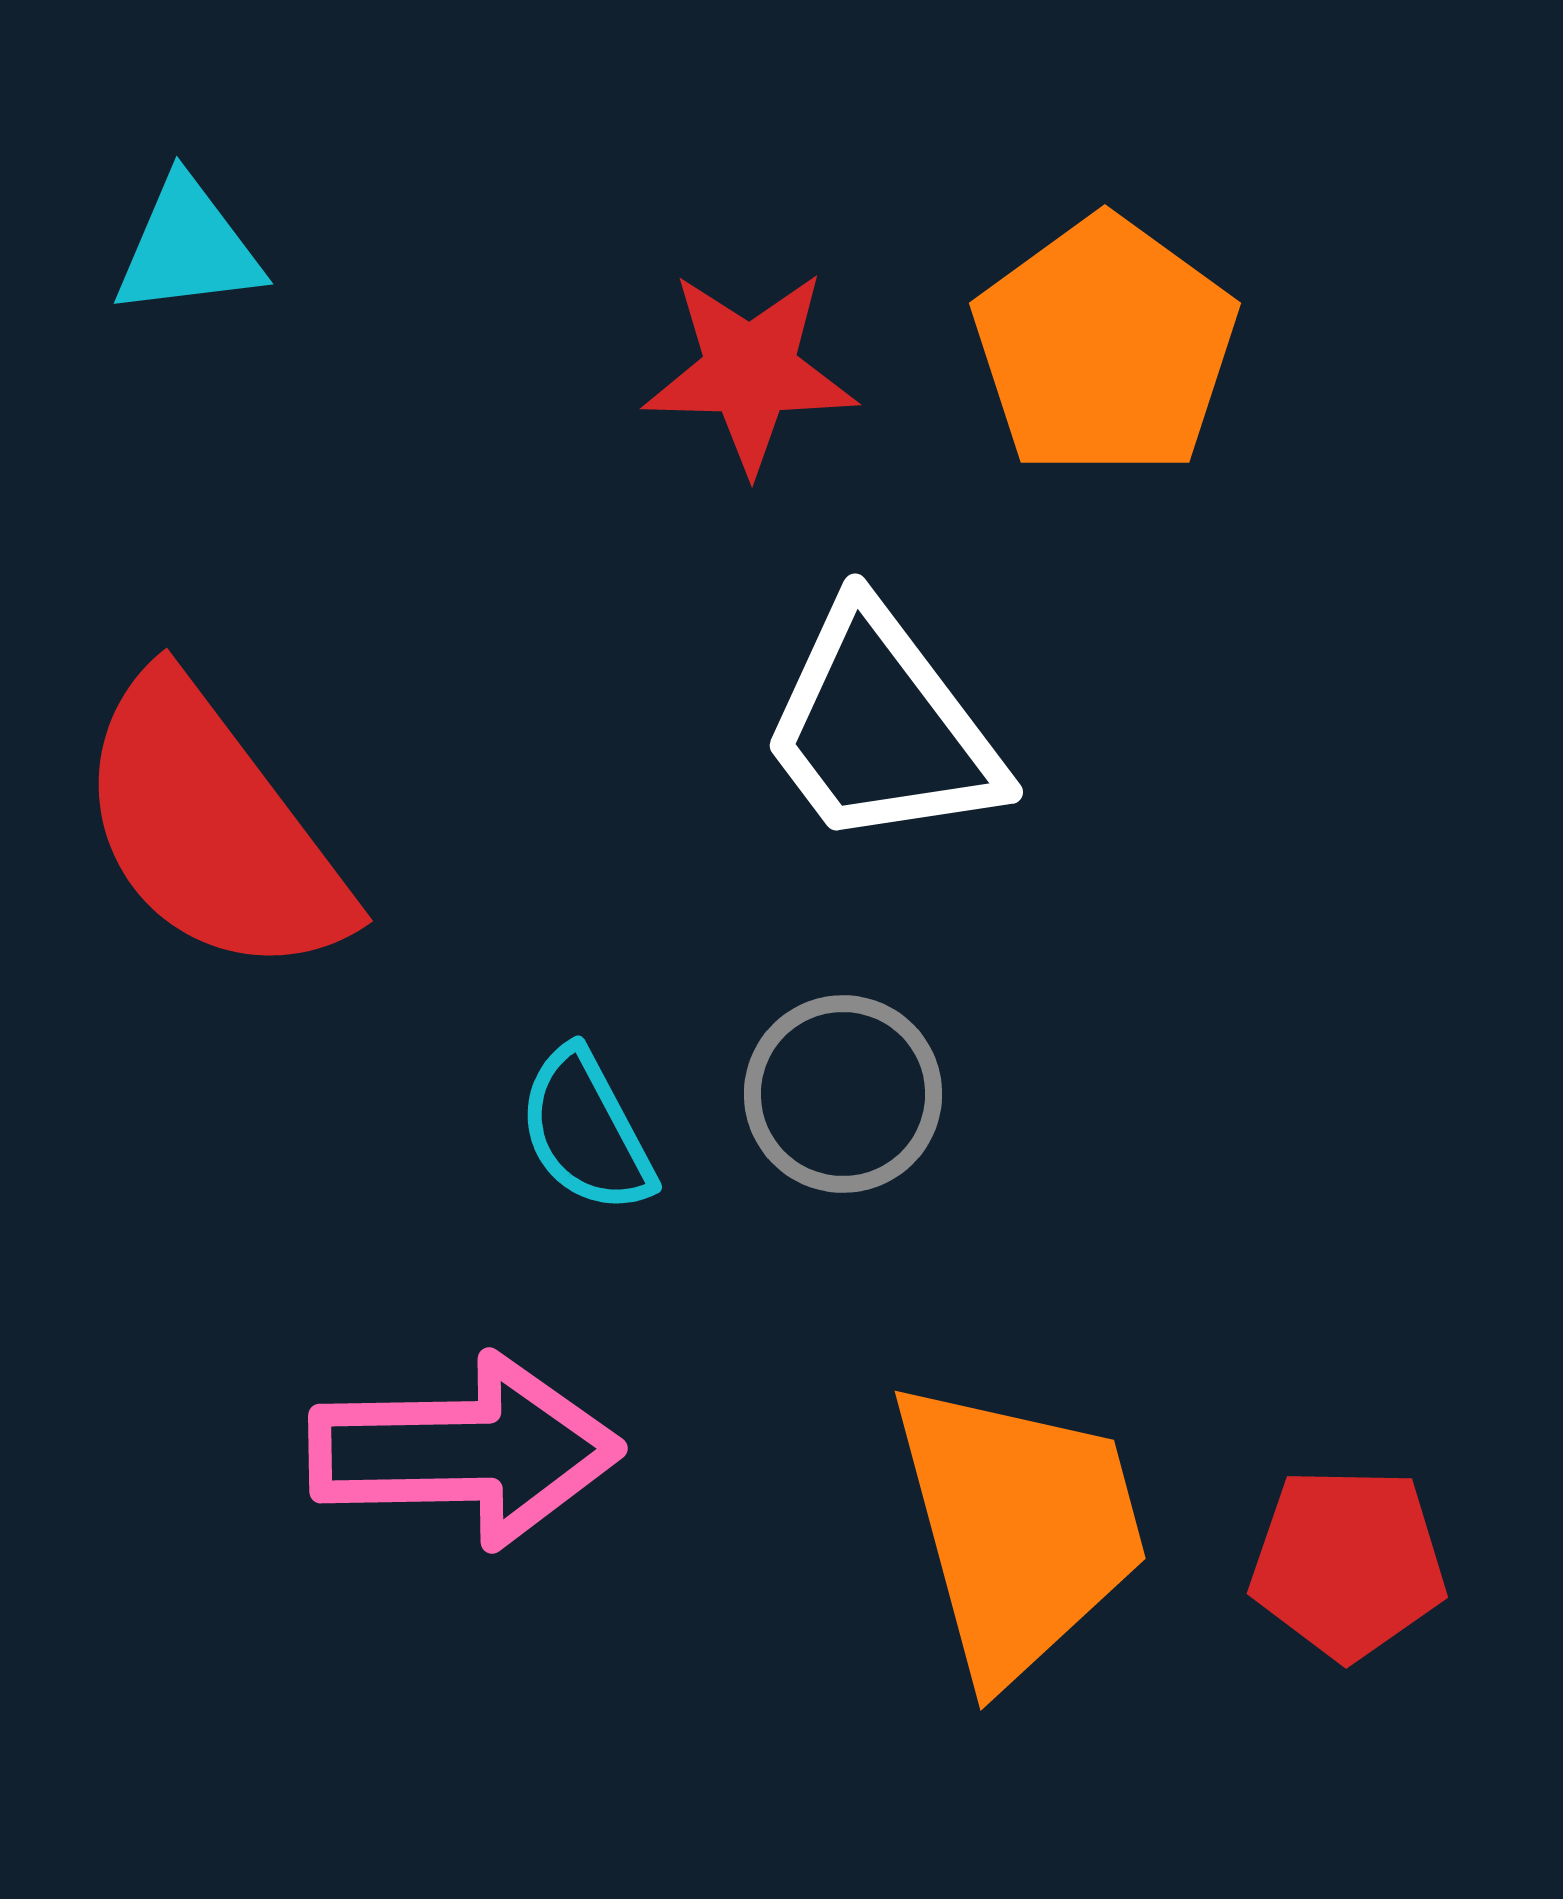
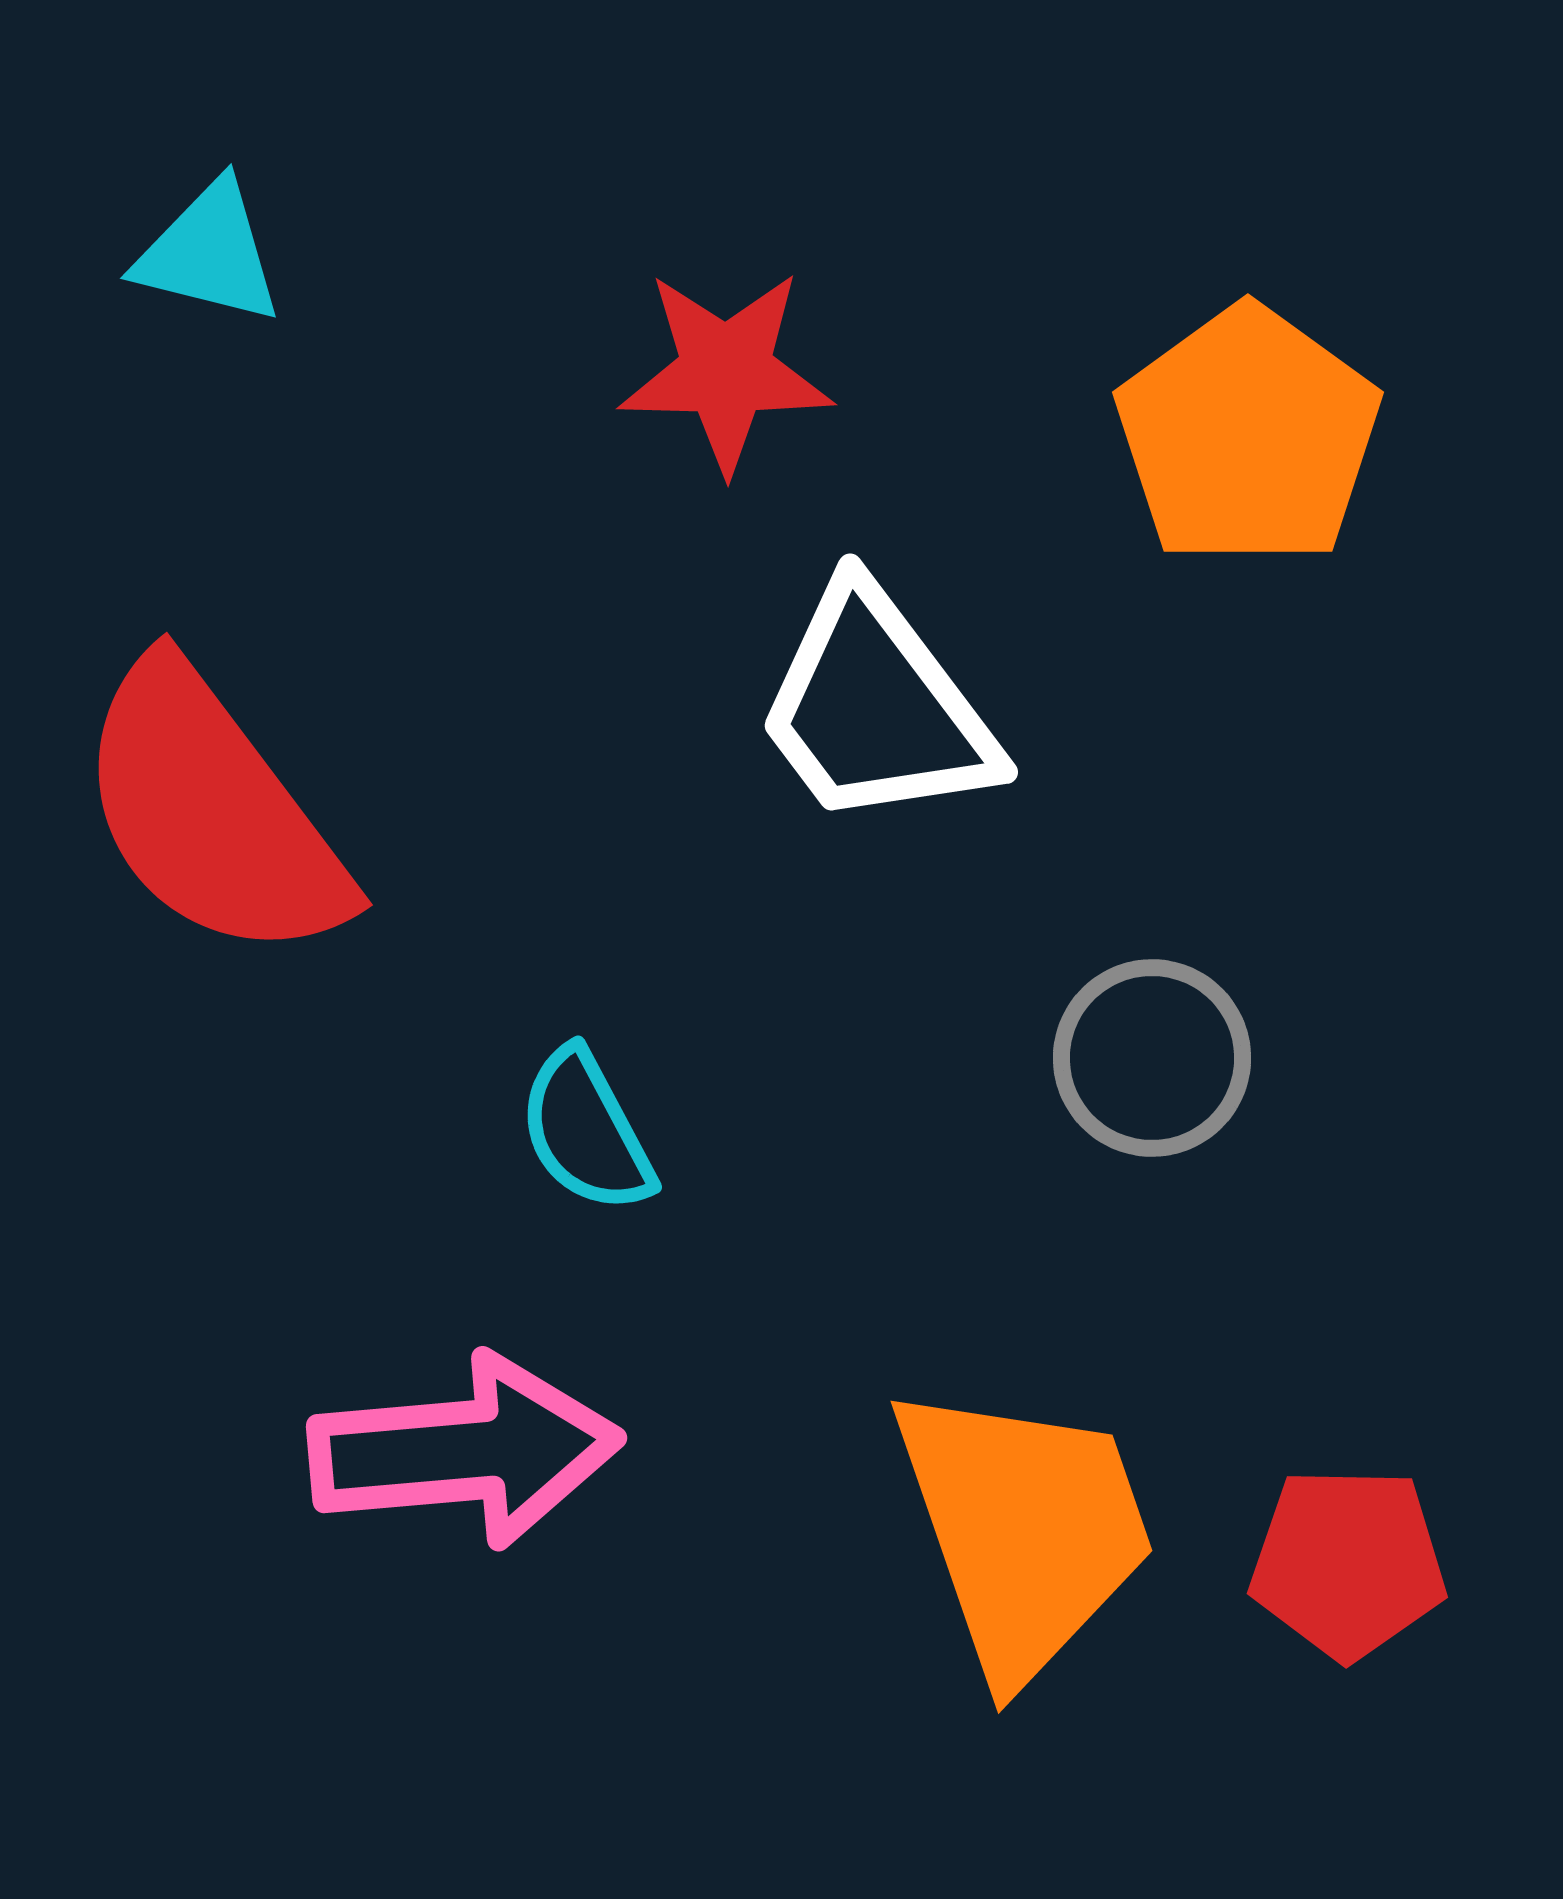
cyan triangle: moved 21 px right, 5 px down; rotated 21 degrees clockwise
orange pentagon: moved 143 px right, 89 px down
red star: moved 24 px left
white trapezoid: moved 5 px left, 20 px up
red semicircle: moved 16 px up
gray circle: moved 309 px right, 36 px up
pink arrow: rotated 4 degrees counterclockwise
orange trapezoid: moved 5 px right, 1 px down; rotated 4 degrees counterclockwise
